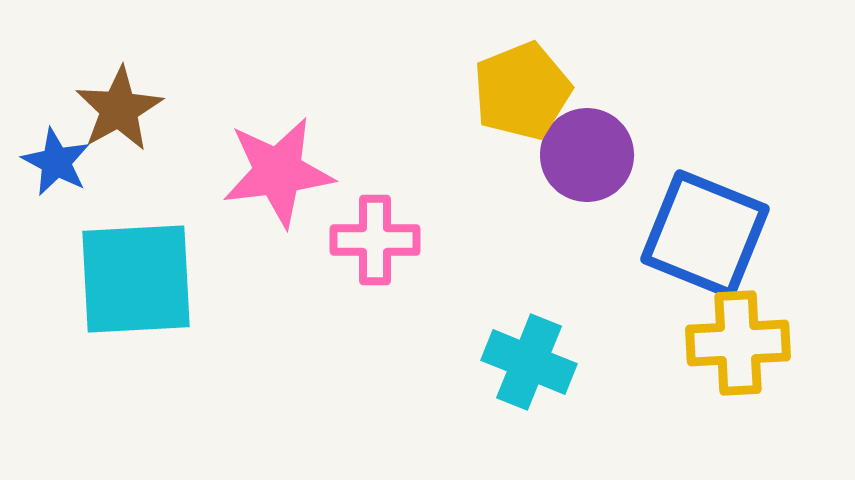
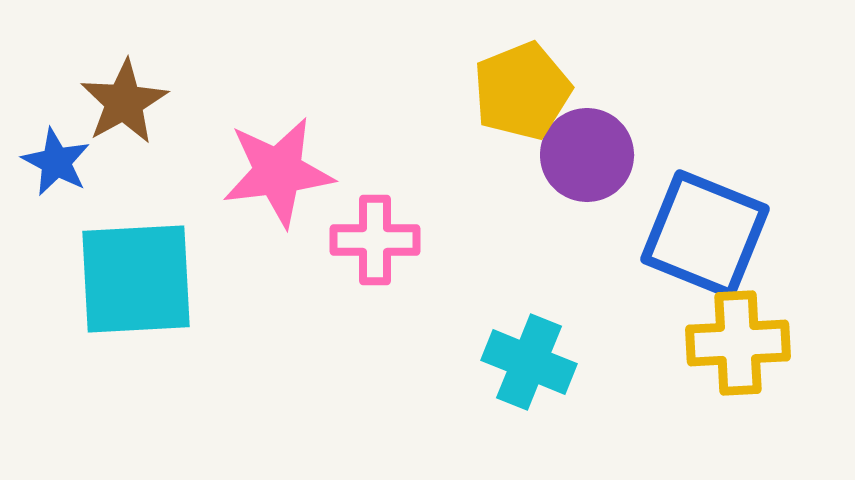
brown star: moved 5 px right, 7 px up
